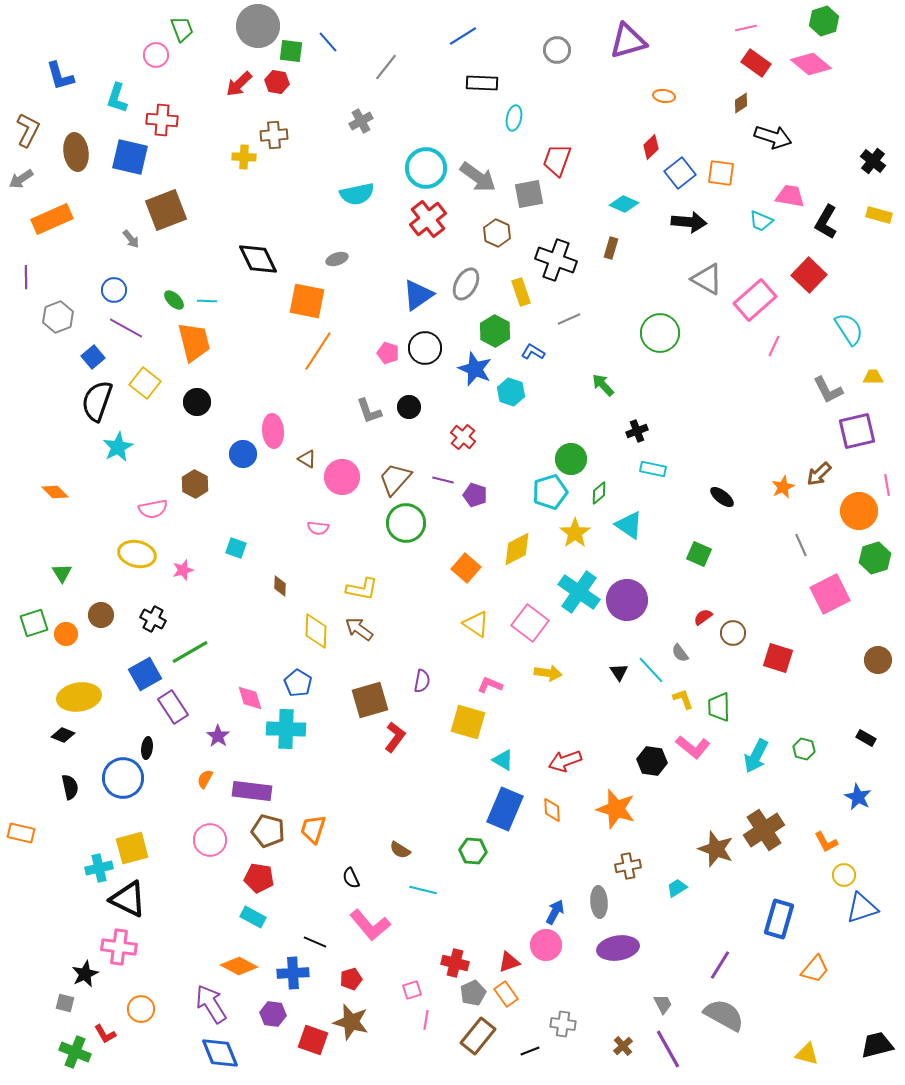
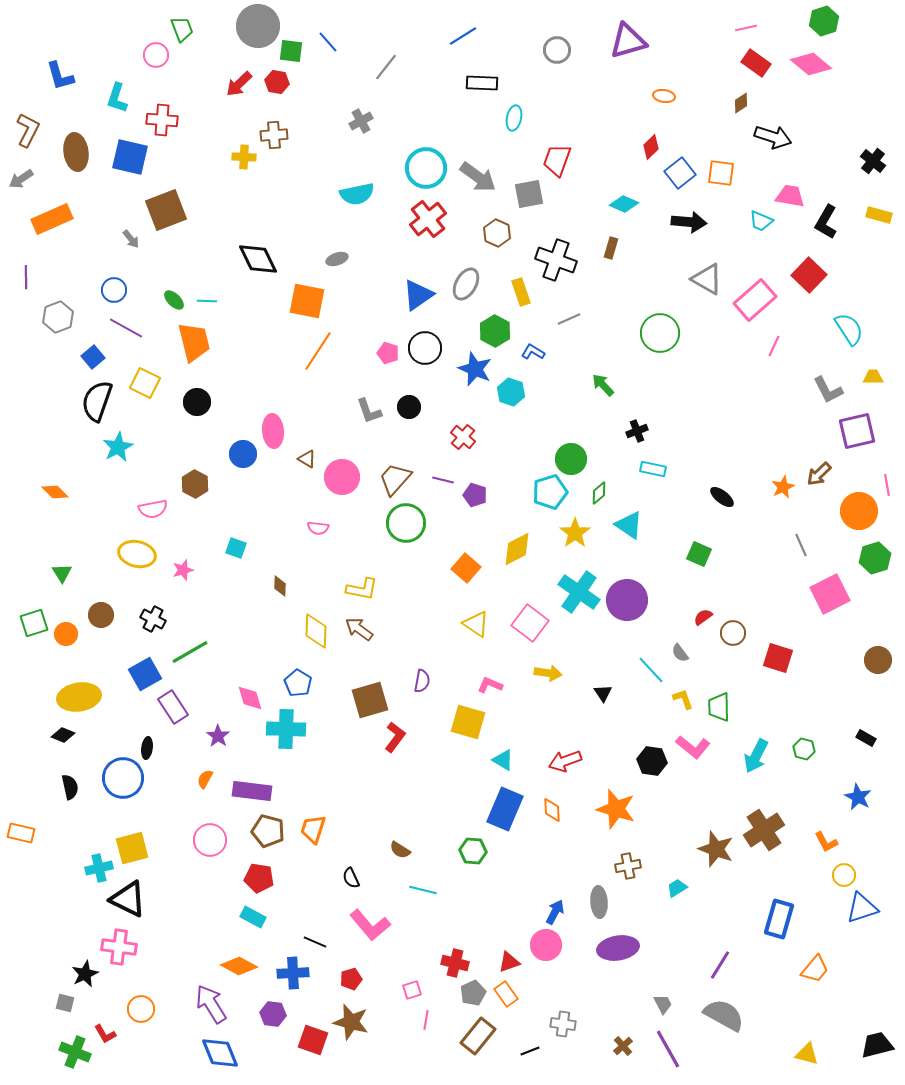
yellow square at (145, 383): rotated 12 degrees counterclockwise
black triangle at (619, 672): moved 16 px left, 21 px down
